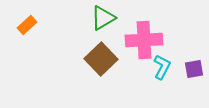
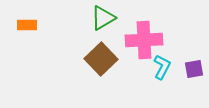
orange rectangle: rotated 42 degrees clockwise
